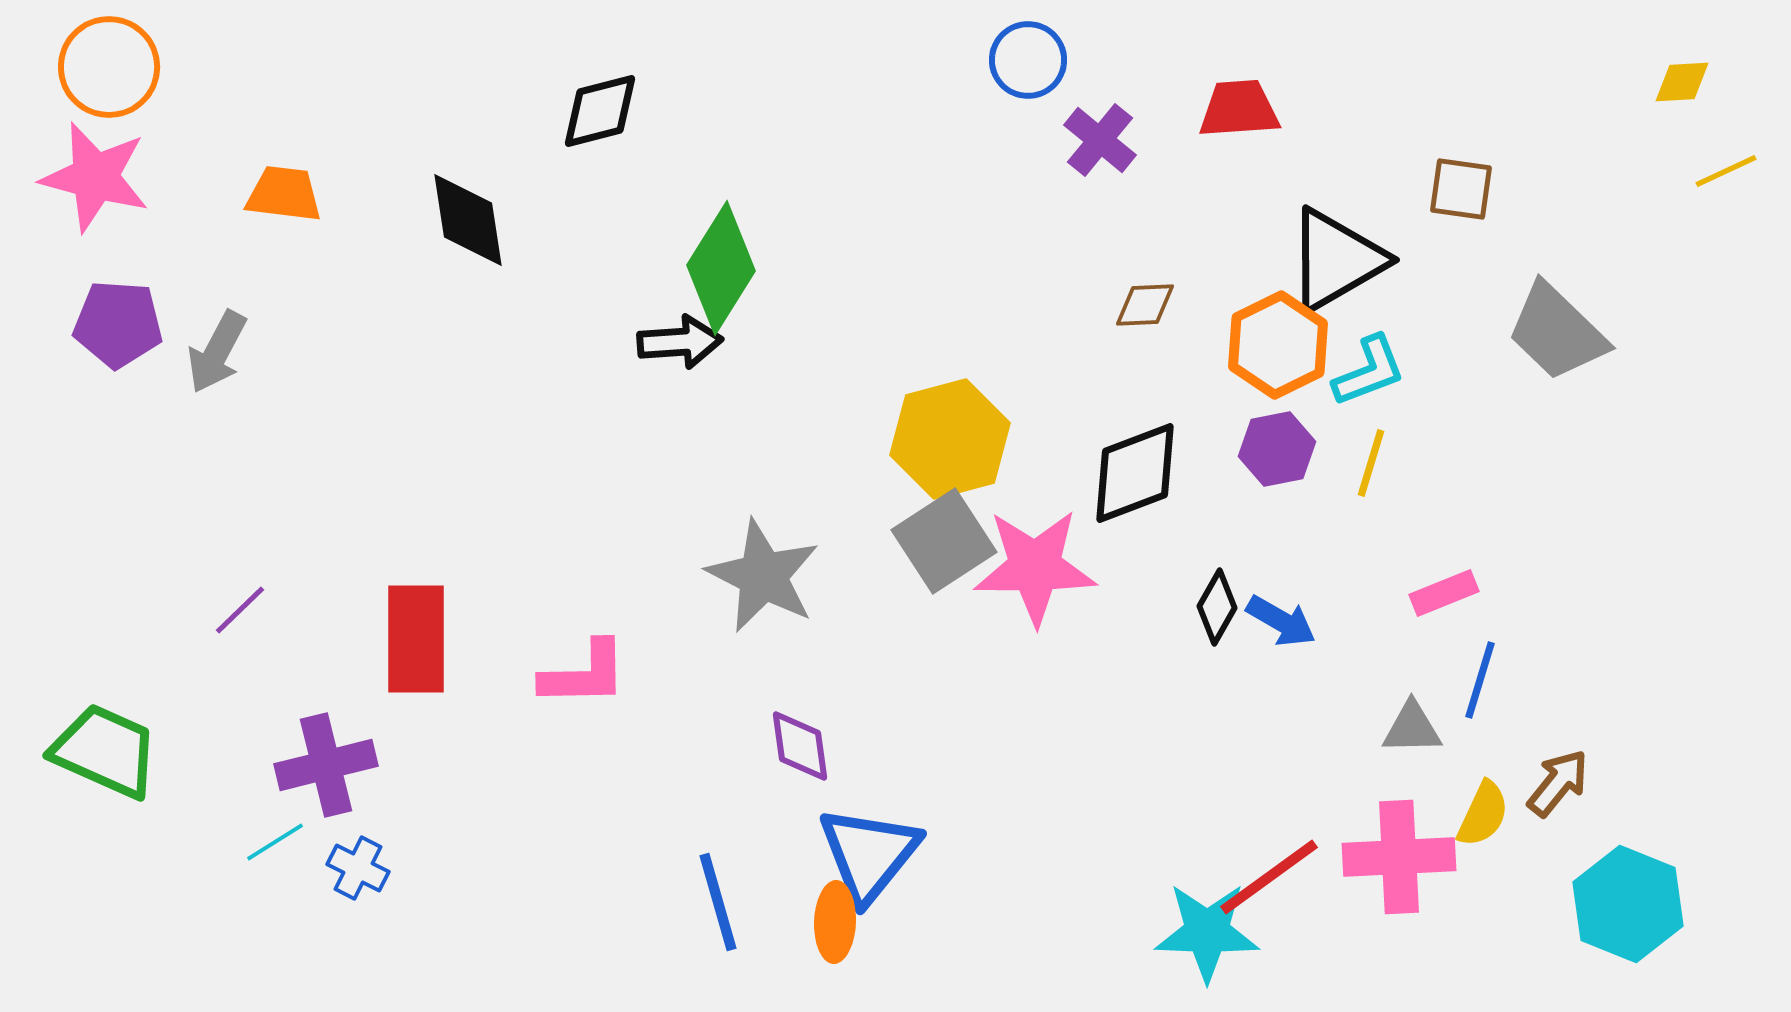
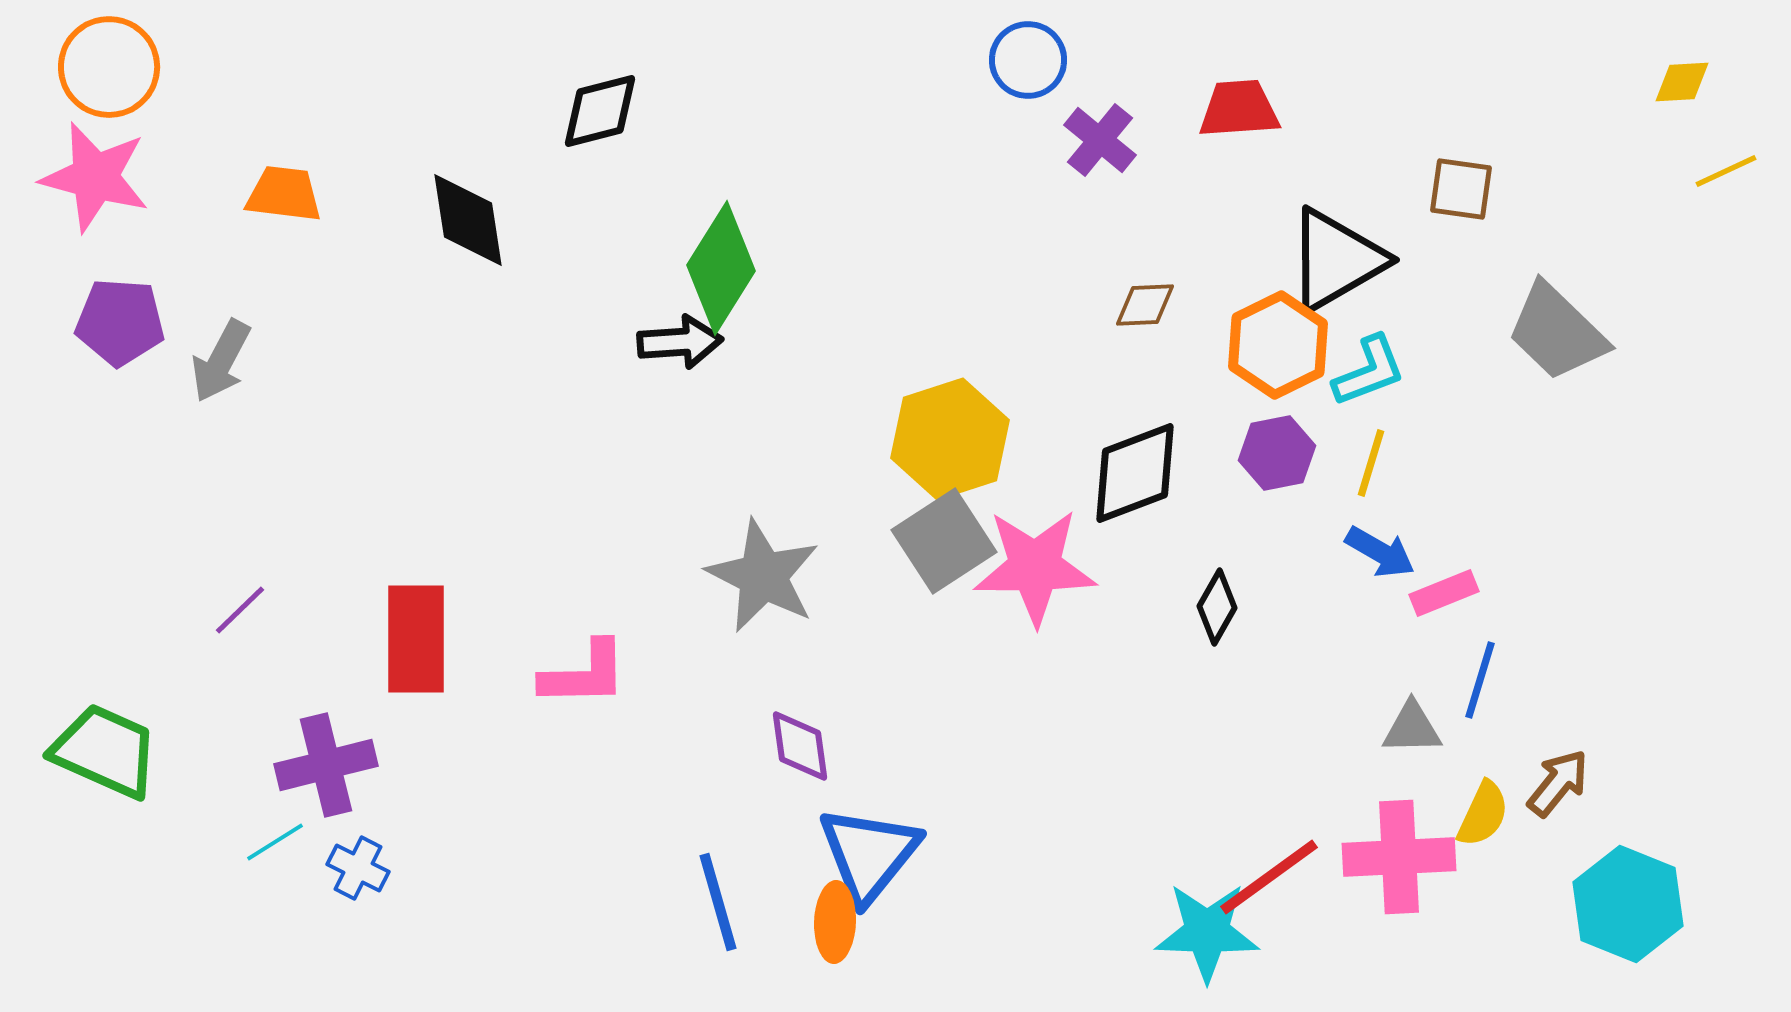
purple pentagon at (118, 324): moved 2 px right, 2 px up
gray arrow at (217, 352): moved 4 px right, 9 px down
yellow hexagon at (950, 439): rotated 3 degrees counterclockwise
purple hexagon at (1277, 449): moved 4 px down
blue arrow at (1281, 621): moved 99 px right, 69 px up
